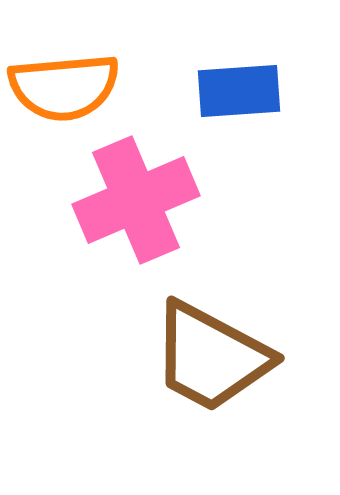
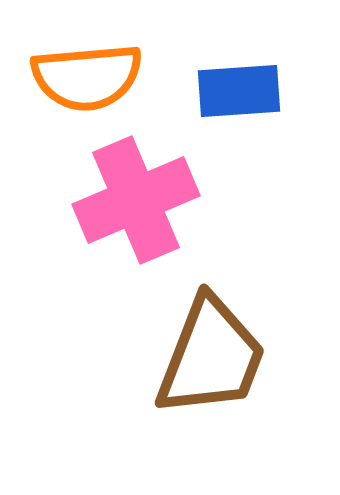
orange semicircle: moved 23 px right, 10 px up
brown trapezoid: rotated 97 degrees counterclockwise
